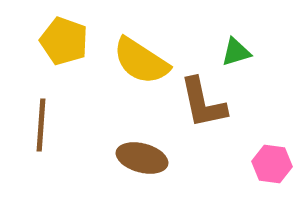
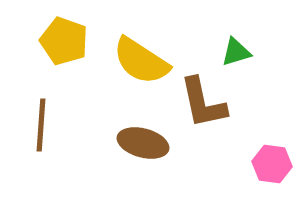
brown ellipse: moved 1 px right, 15 px up
